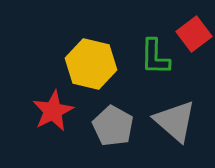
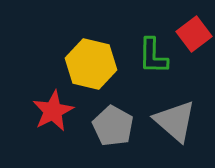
green L-shape: moved 2 px left, 1 px up
